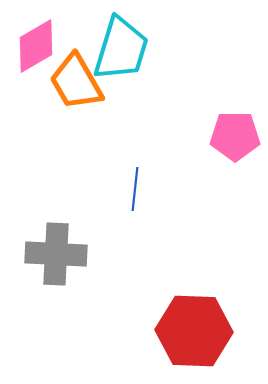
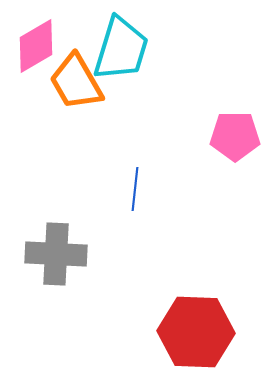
red hexagon: moved 2 px right, 1 px down
